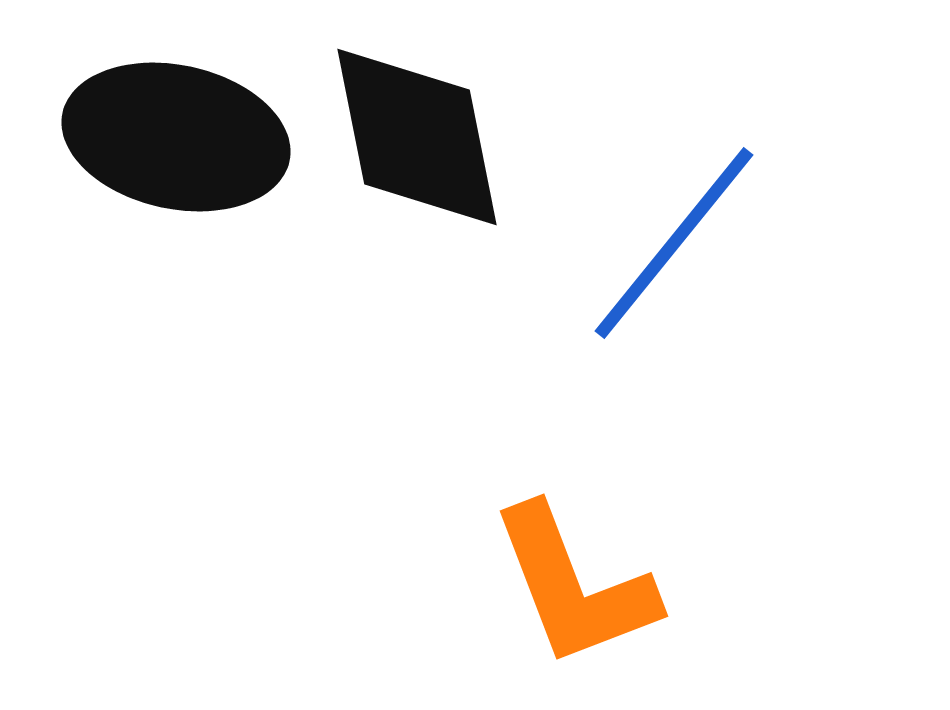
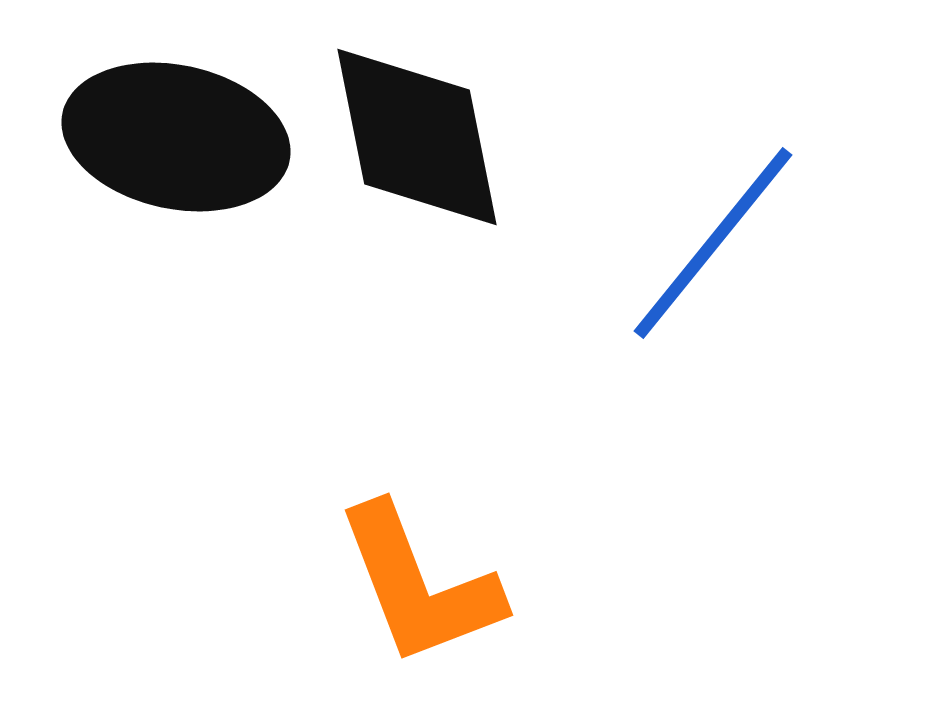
blue line: moved 39 px right
orange L-shape: moved 155 px left, 1 px up
